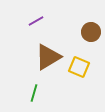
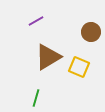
green line: moved 2 px right, 5 px down
